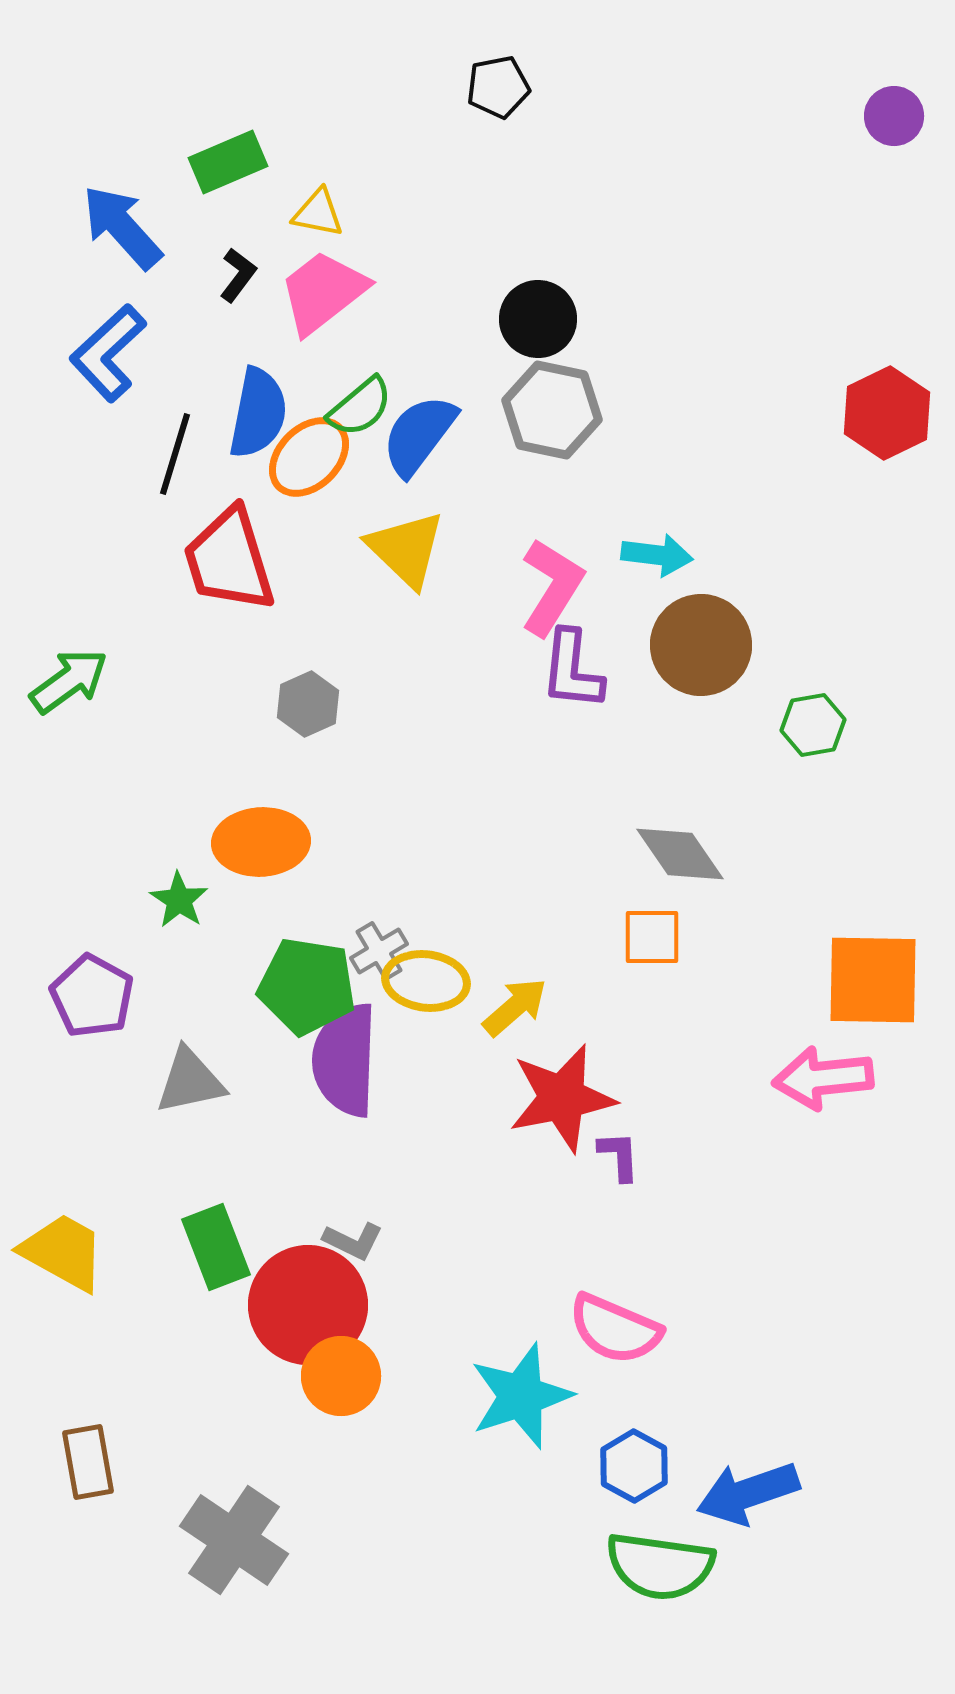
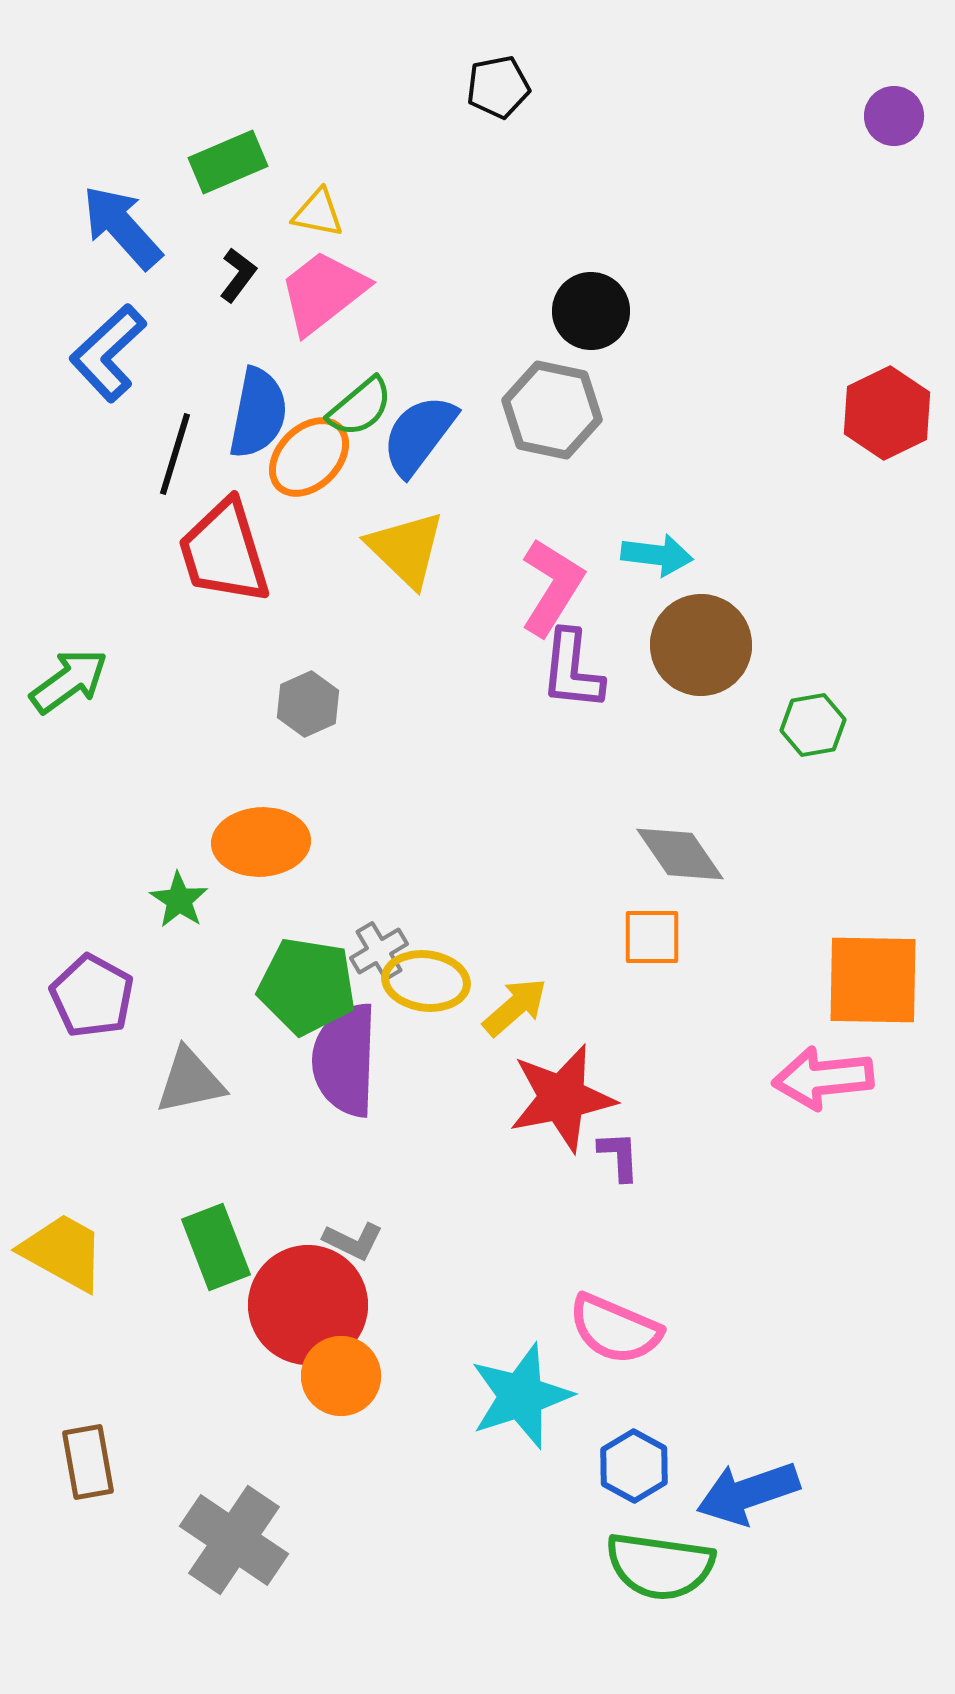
black circle at (538, 319): moved 53 px right, 8 px up
red trapezoid at (229, 560): moved 5 px left, 8 px up
